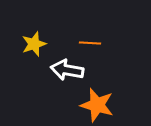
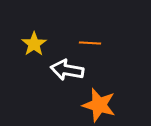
yellow star: rotated 15 degrees counterclockwise
orange star: moved 2 px right
